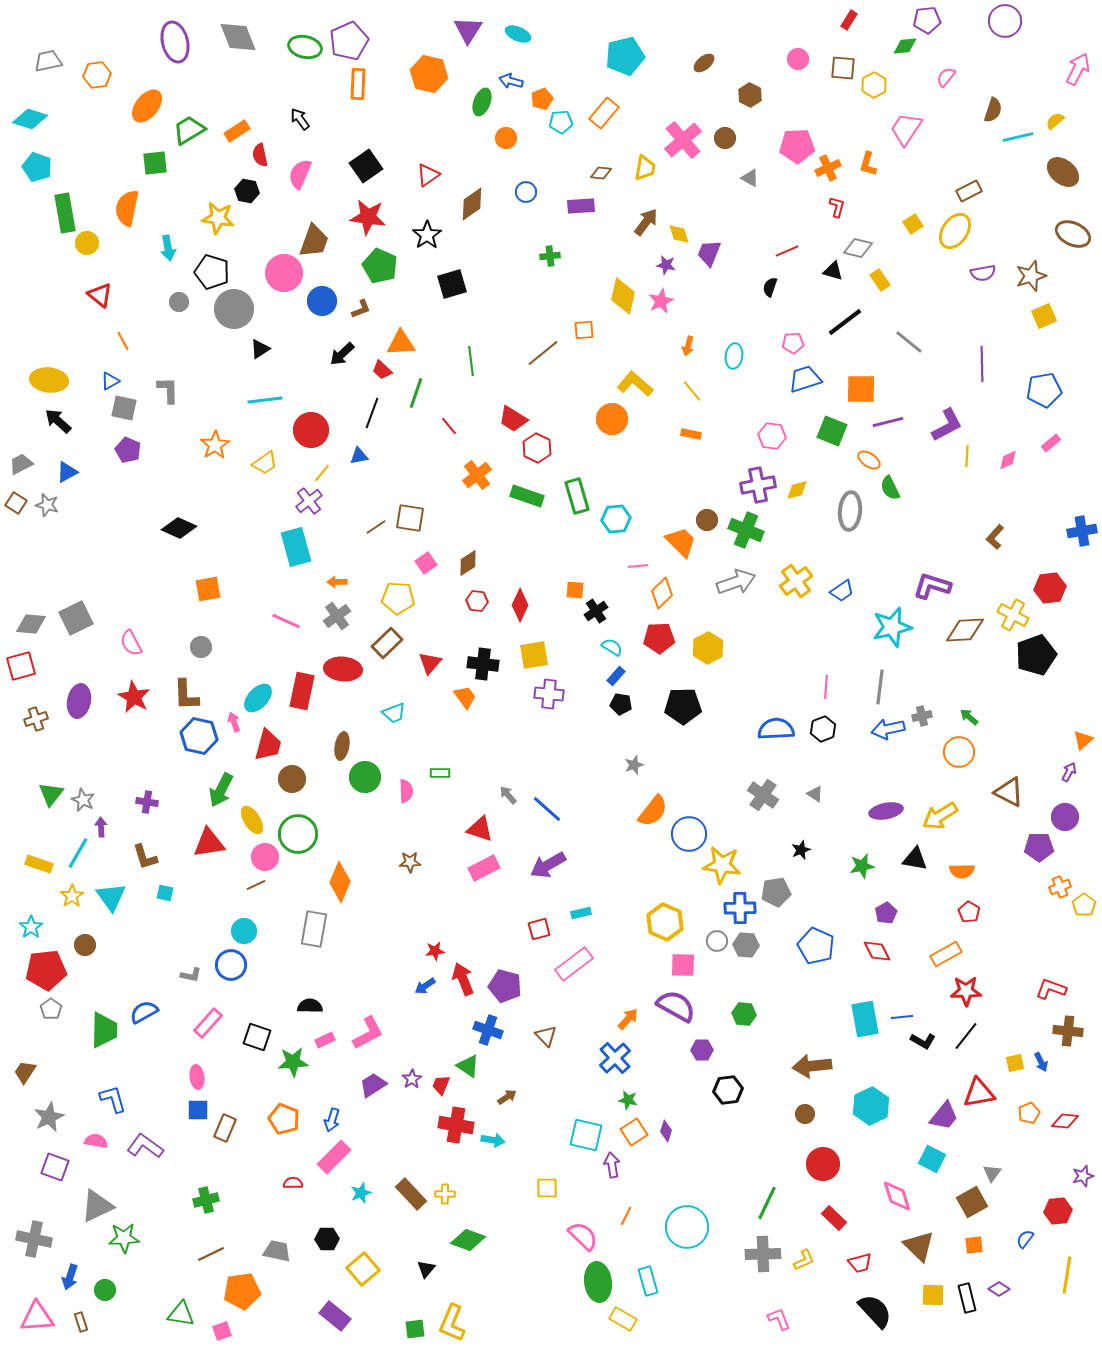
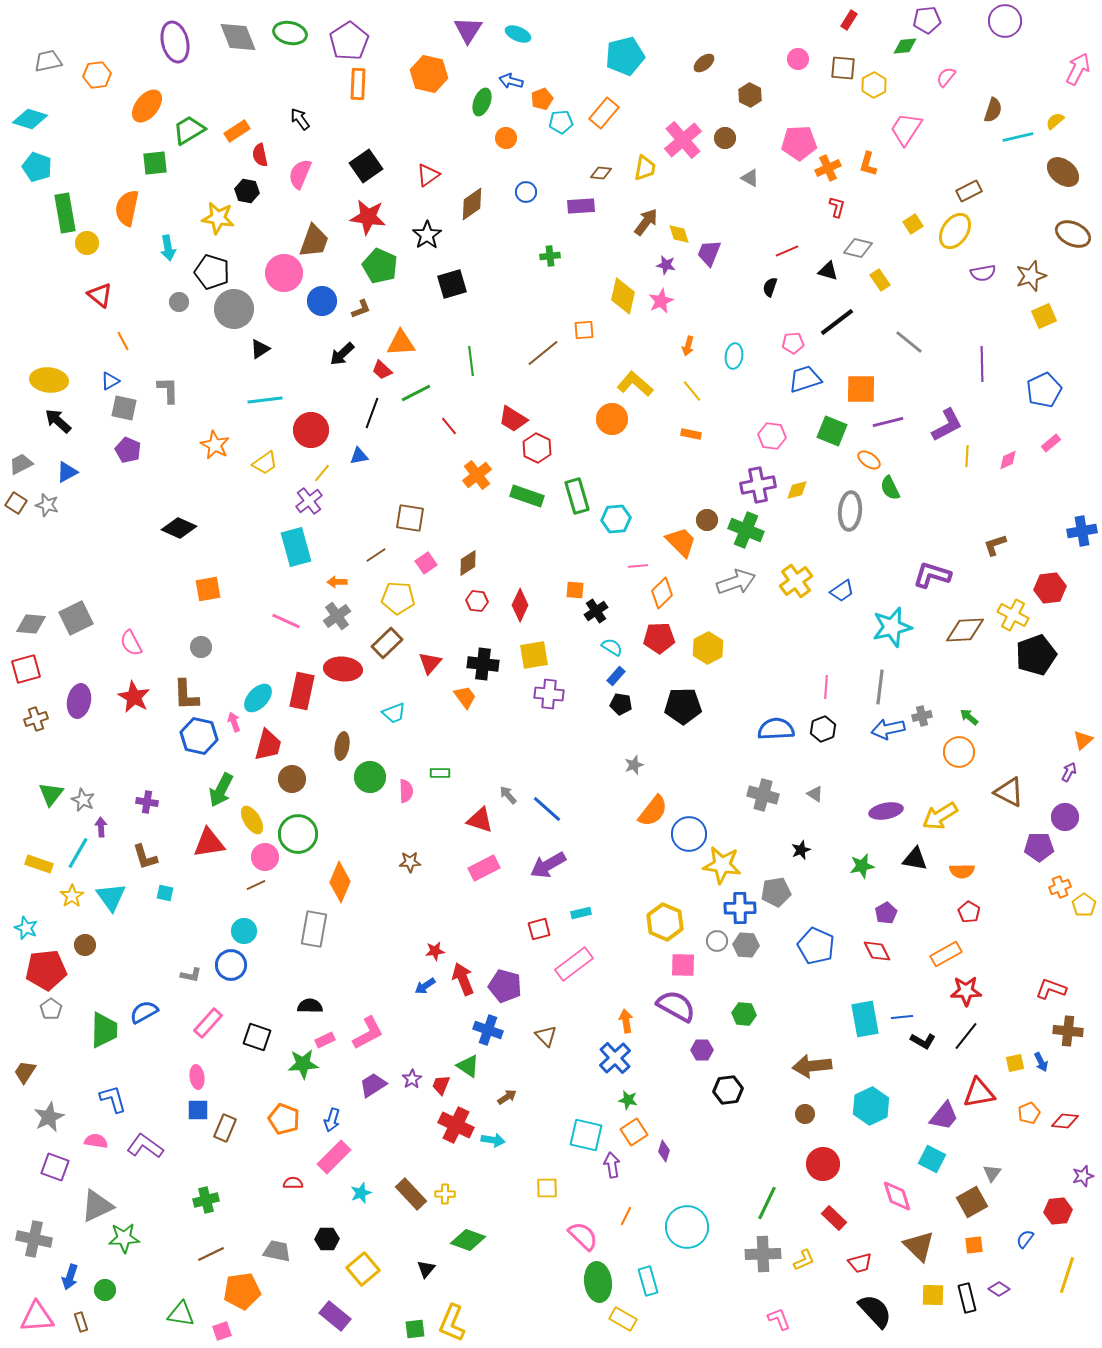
purple pentagon at (349, 41): rotated 9 degrees counterclockwise
green ellipse at (305, 47): moved 15 px left, 14 px up
pink pentagon at (797, 146): moved 2 px right, 3 px up
black triangle at (833, 271): moved 5 px left
black line at (845, 322): moved 8 px left
blue pentagon at (1044, 390): rotated 16 degrees counterclockwise
green line at (416, 393): rotated 44 degrees clockwise
orange star at (215, 445): rotated 12 degrees counterclockwise
brown line at (376, 527): moved 28 px down
brown L-shape at (995, 537): moved 8 px down; rotated 30 degrees clockwise
purple L-shape at (932, 586): moved 11 px up
red square at (21, 666): moved 5 px right, 3 px down
green circle at (365, 777): moved 5 px right
gray cross at (763, 795): rotated 20 degrees counterclockwise
red triangle at (480, 829): moved 9 px up
cyan star at (31, 927): moved 5 px left, 1 px down; rotated 15 degrees counterclockwise
orange arrow at (628, 1019): moved 2 px left, 2 px down; rotated 50 degrees counterclockwise
green star at (293, 1062): moved 10 px right, 2 px down
red cross at (456, 1125): rotated 16 degrees clockwise
purple diamond at (666, 1131): moved 2 px left, 20 px down
yellow line at (1067, 1275): rotated 9 degrees clockwise
